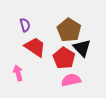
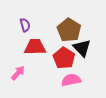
red trapezoid: rotated 35 degrees counterclockwise
pink arrow: rotated 56 degrees clockwise
